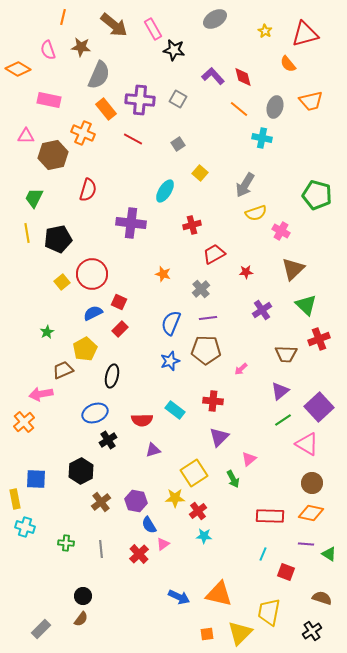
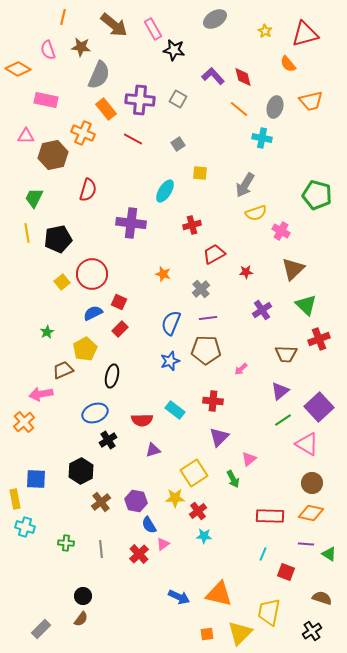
pink rectangle at (49, 100): moved 3 px left
yellow square at (200, 173): rotated 35 degrees counterclockwise
